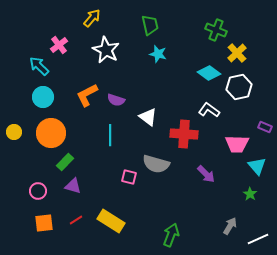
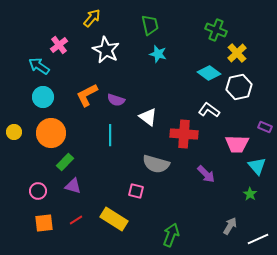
cyan arrow: rotated 10 degrees counterclockwise
pink square: moved 7 px right, 14 px down
yellow rectangle: moved 3 px right, 2 px up
